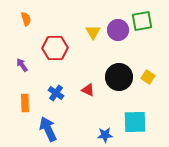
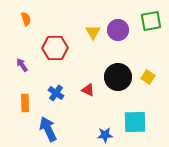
green square: moved 9 px right
black circle: moved 1 px left
